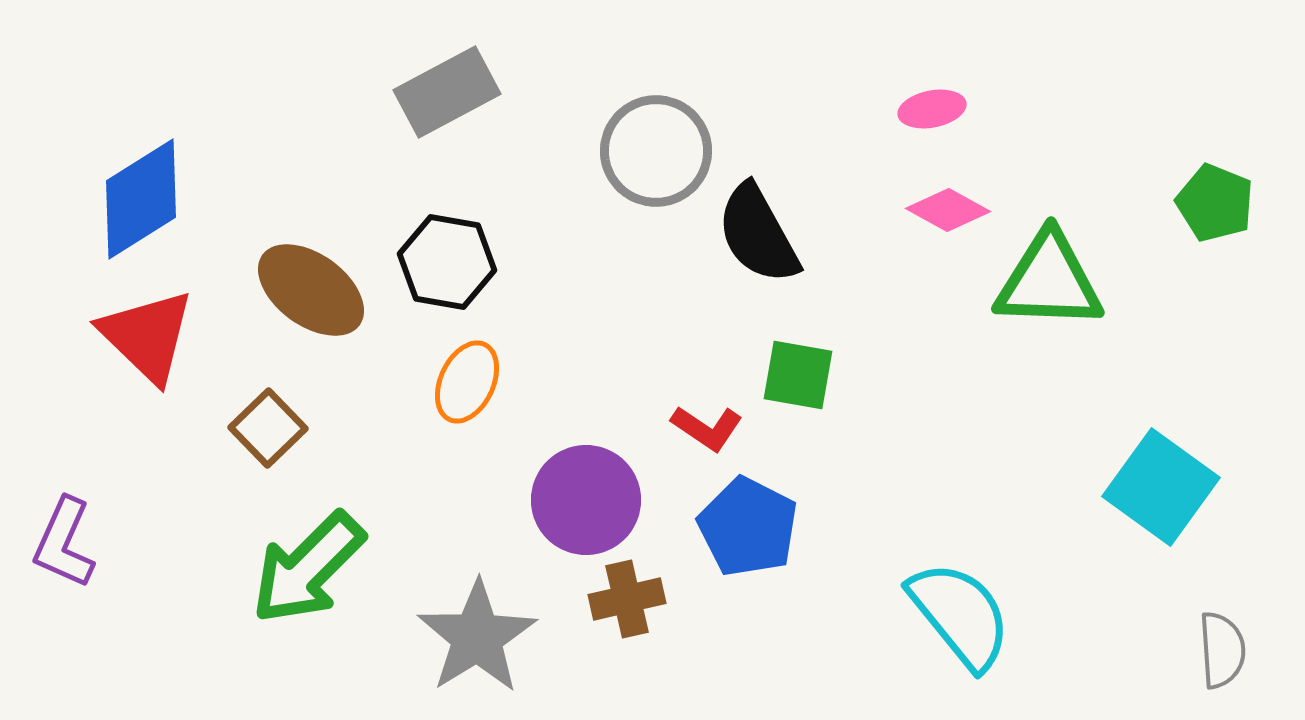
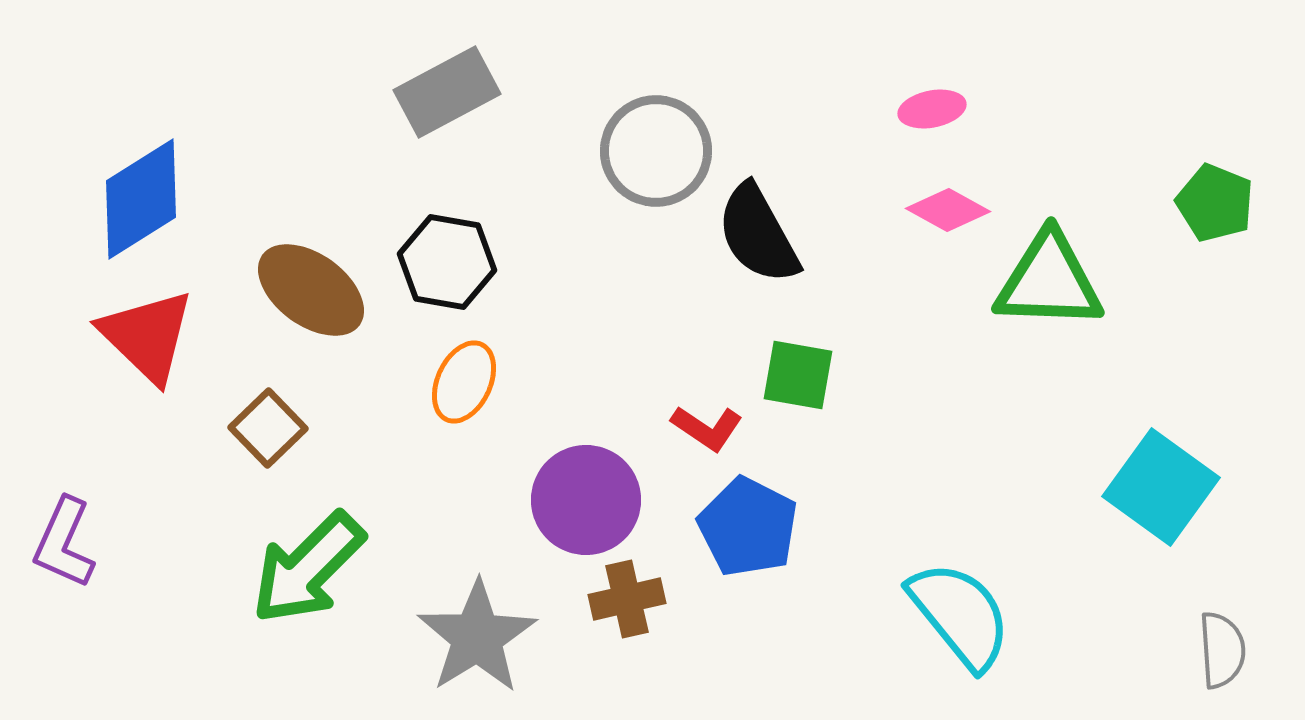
orange ellipse: moved 3 px left
